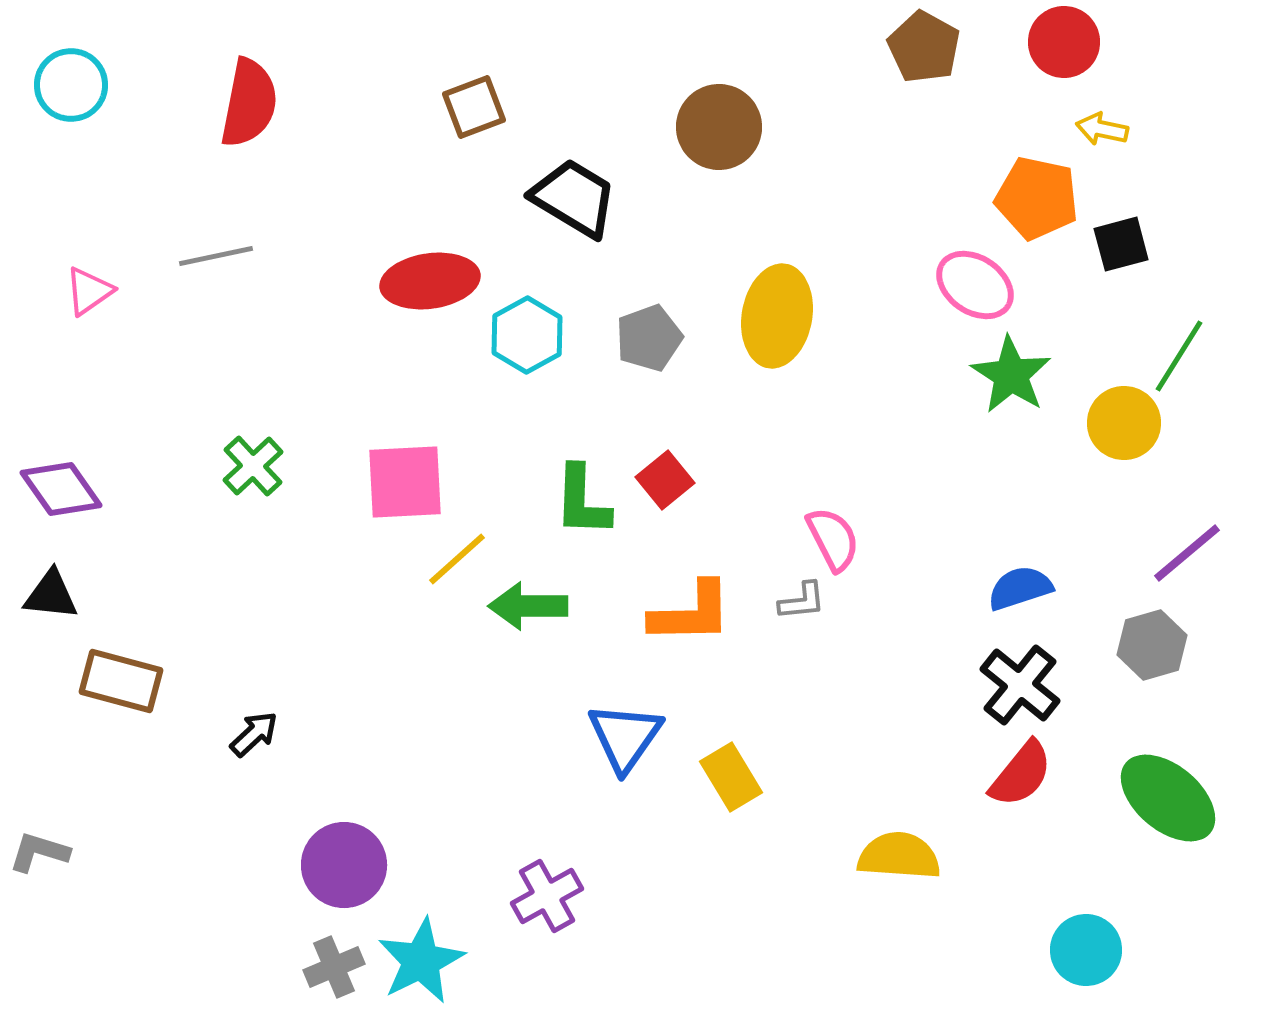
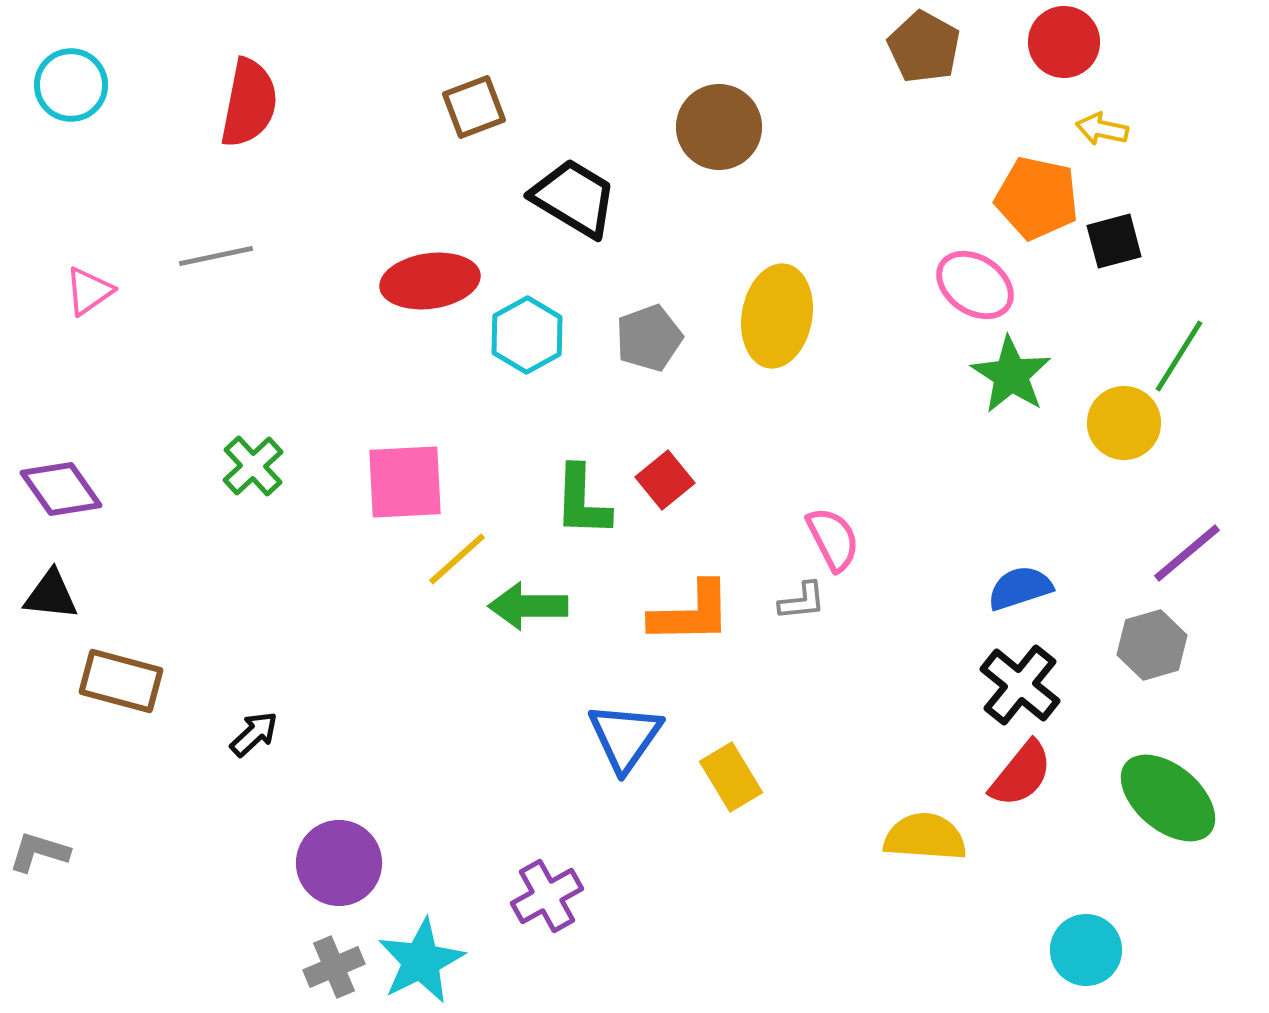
black square at (1121, 244): moved 7 px left, 3 px up
yellow semicircle at (899, 856): moved 26 px right, 19 px up
purple circle at (344, 865): moved 5 px left, 2 px up
